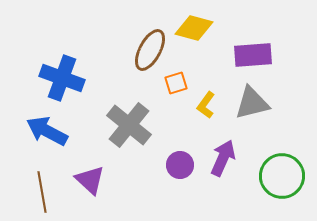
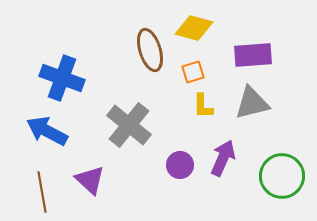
brown ellipse: rotated 45 degrees counterclockwise
orange square: moved 17 px right, 11 px up
yellow L-shape: moved 3 px left, 1 px down; rotated 36 degrees counterclockwise
